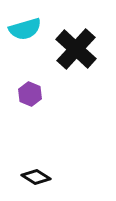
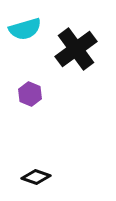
black cross: rotated 12 degrees clockwise
black diamond: rotated 12 degrees counterclockwise
